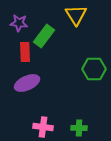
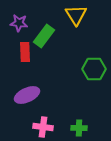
purple ellipse: moved 12 px down
